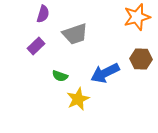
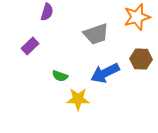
purple semicircle: moved 4 px right, 2 px up
gray trapezoid: moved 21 px right
purple rectangle: moved 6 px left
yellow star: rotated 25 degrees clockwise
